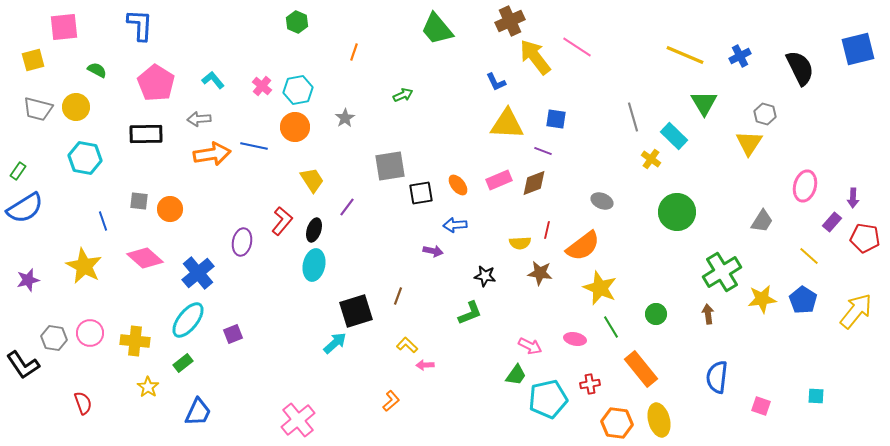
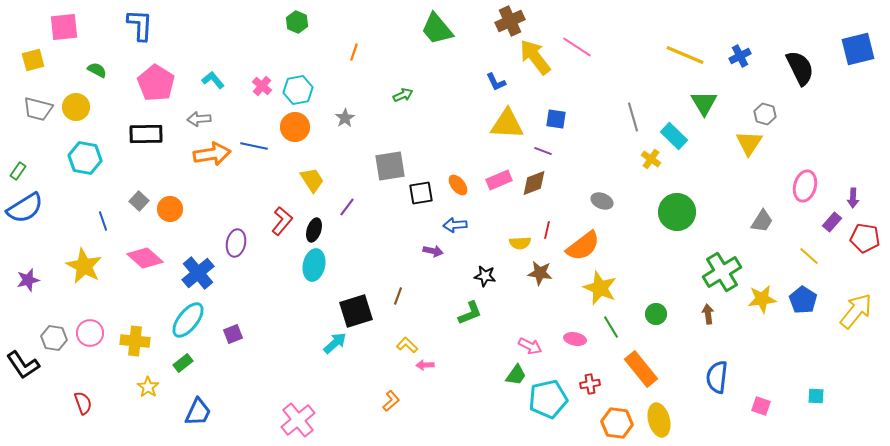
gray square at (139, 201): rotated 36 degrees clockwise
purple ellipse at (242, 242): moved 6 px left, 1 px down
